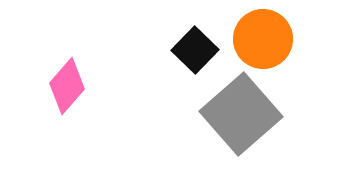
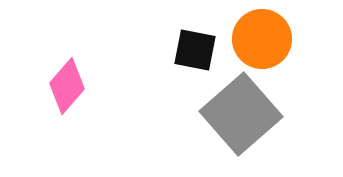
orange circle: moved 1 px left
black square: rotated 33 degrees counterclockwise
